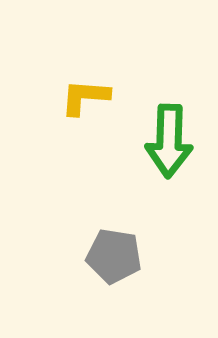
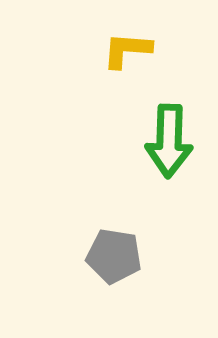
yellow L-shape: moved 42 px right, 47 px up
